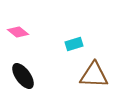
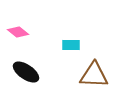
cyan rectangle: moved 3 px left, 1 px down; rotated 18 degrees clockwise
black ellipse: moved 3 px right, 4 px up; rotated 20 degrees counterclockwise
